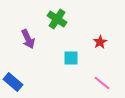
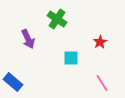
pink line: rotated 18 degrees clockwise
